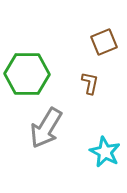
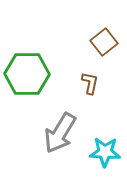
brown square: rotated 16 degrees counterclockwise
gray arrow: moved 14 px right, 5 px down
cyan star: rotated 24 degrees counterclockwise
